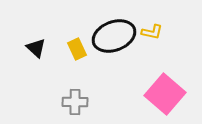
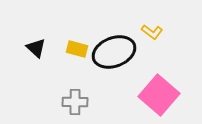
yellow L-shape: rotated 25 degrees clockwise
black ellipse: moved 16 px down
yellow rectangle: rotated 50 degrees counterclockwise
pink square: moved 6 px left, 1 px down
